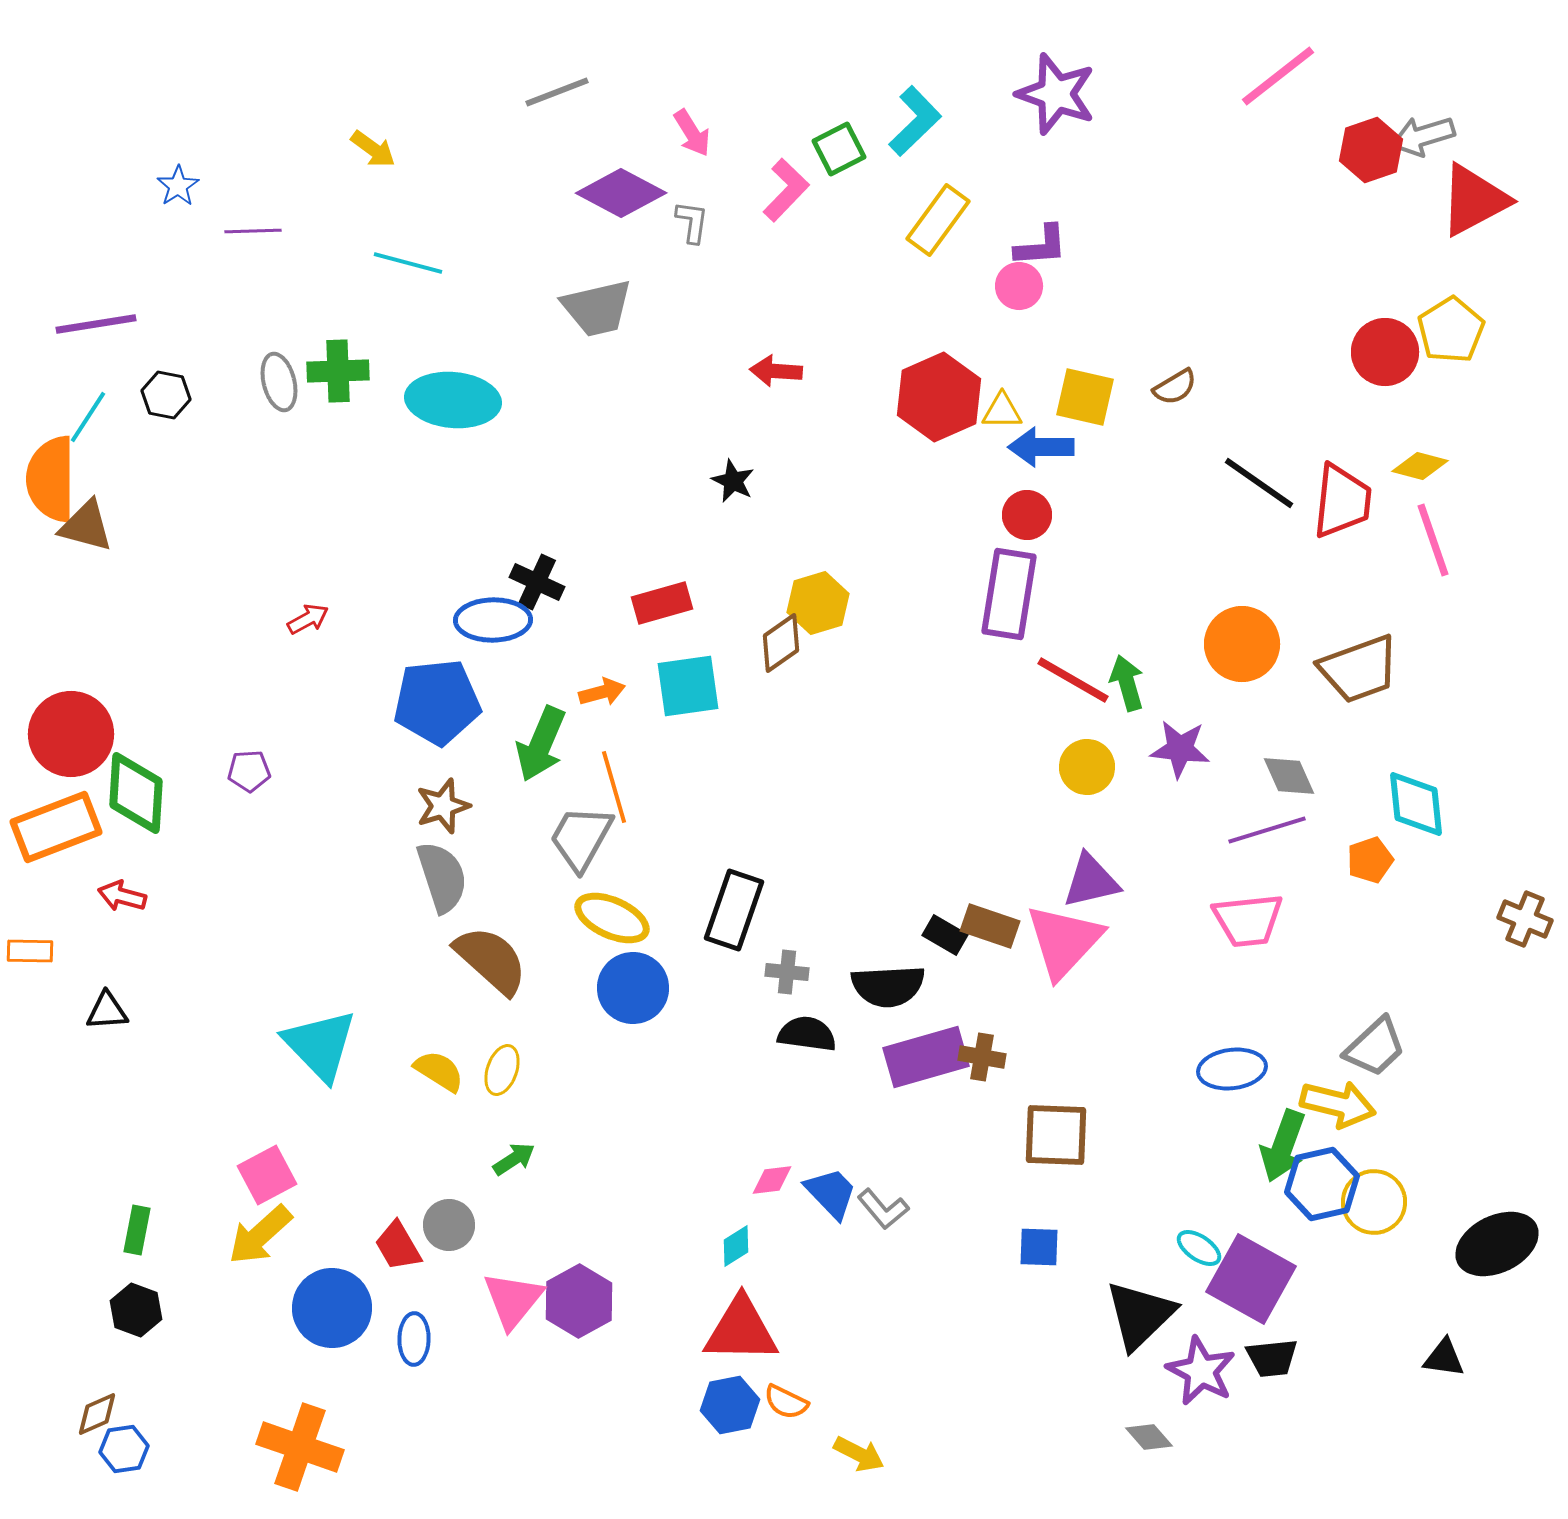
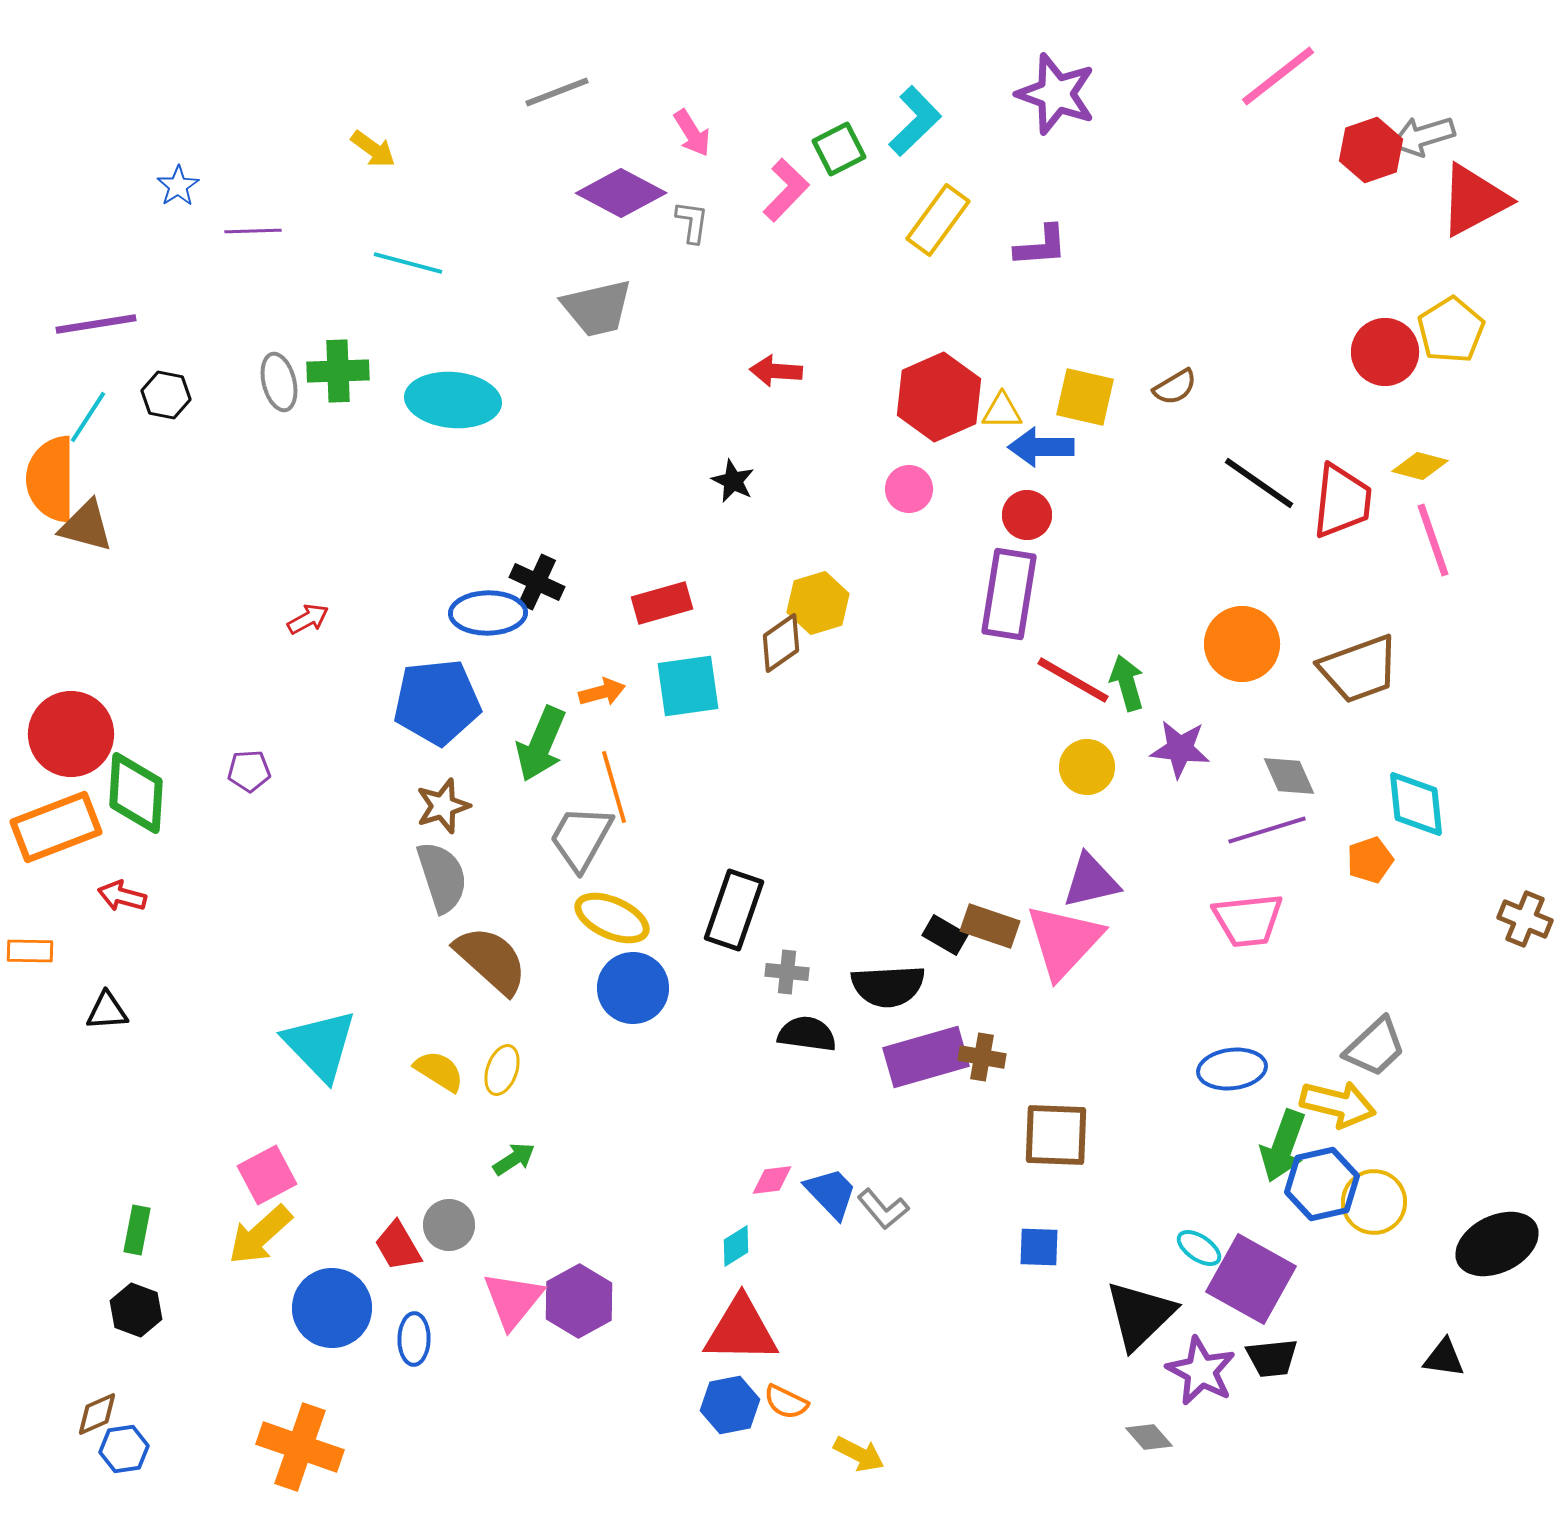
pink circle at (1019, 286): moved 110 px left, 203 px down
blue ellipse at (493, 620): moved 5 px left, 7 px up
